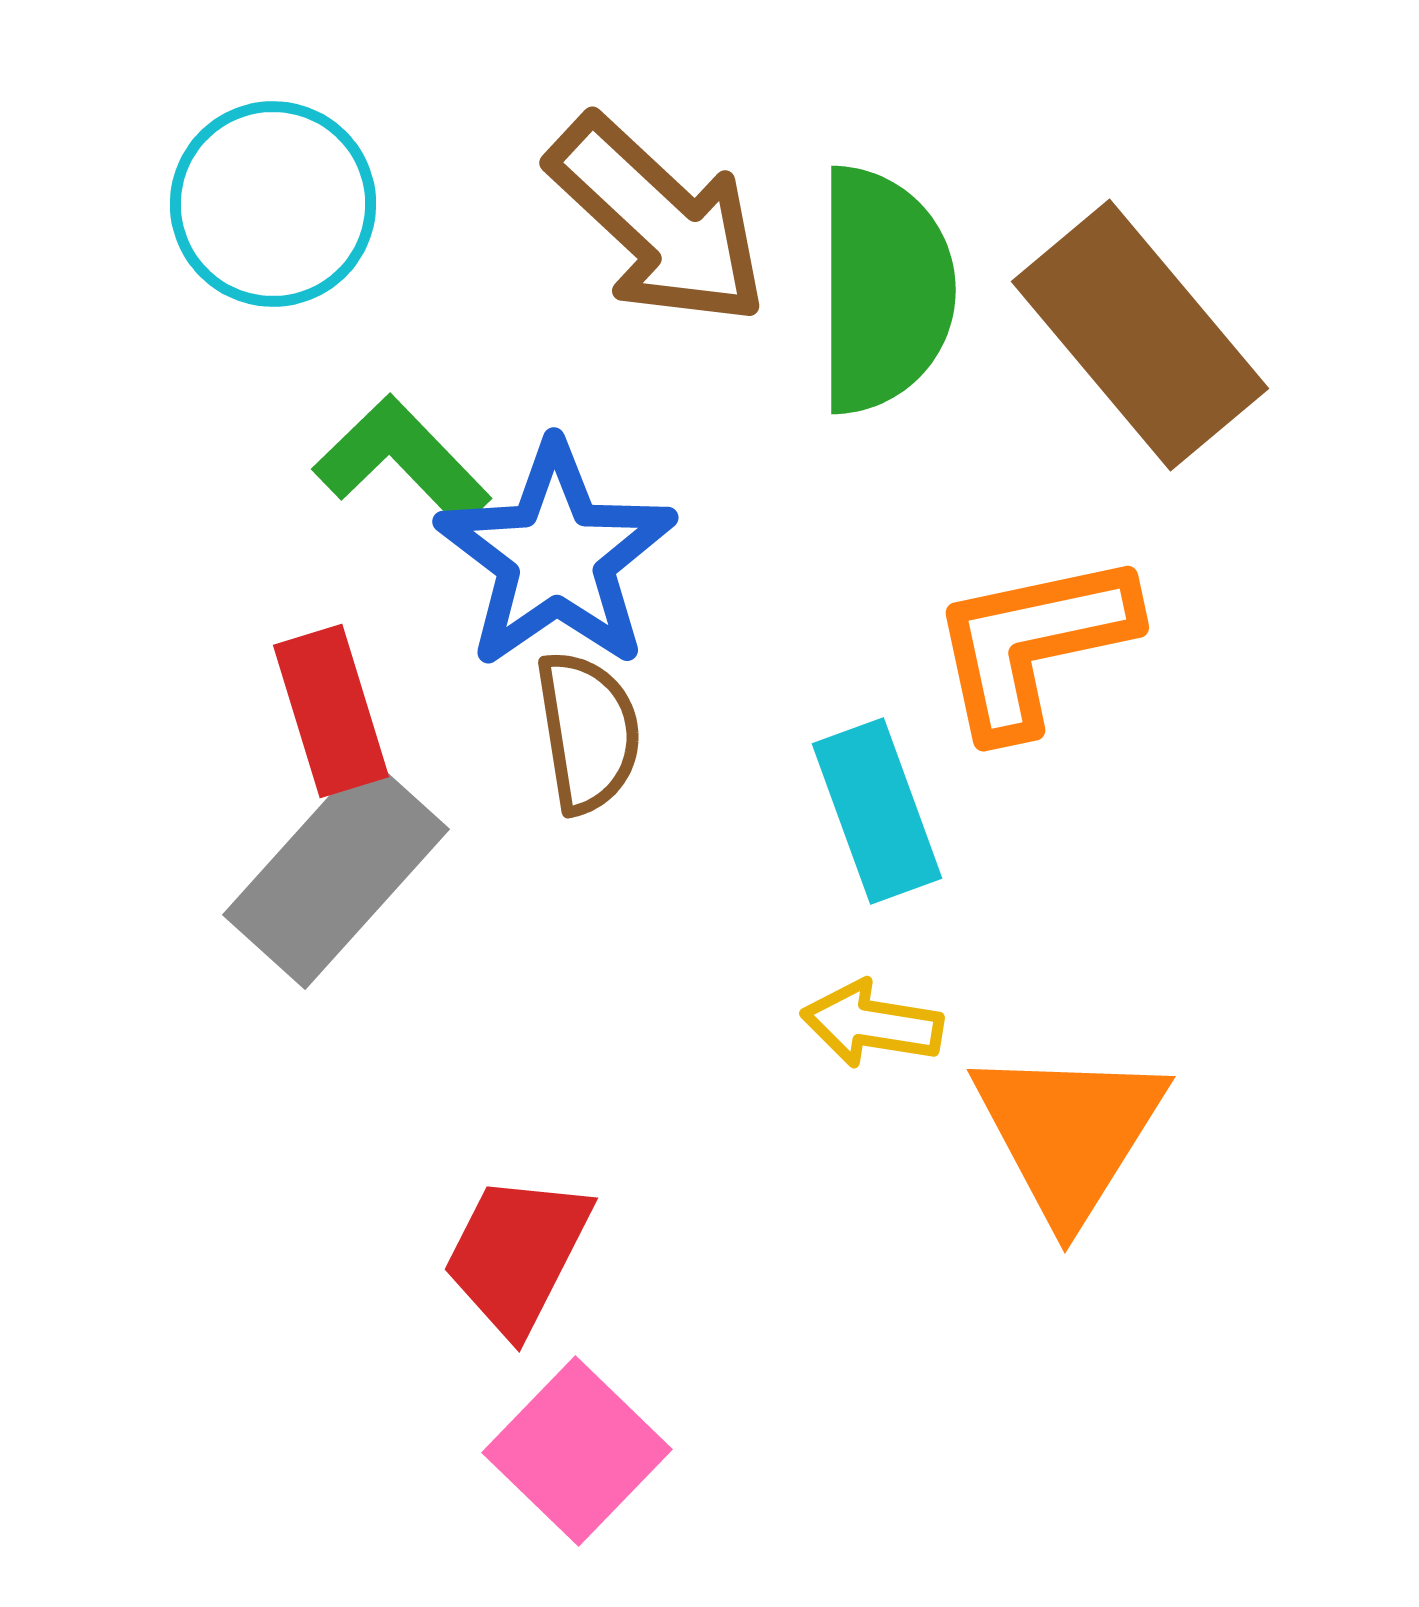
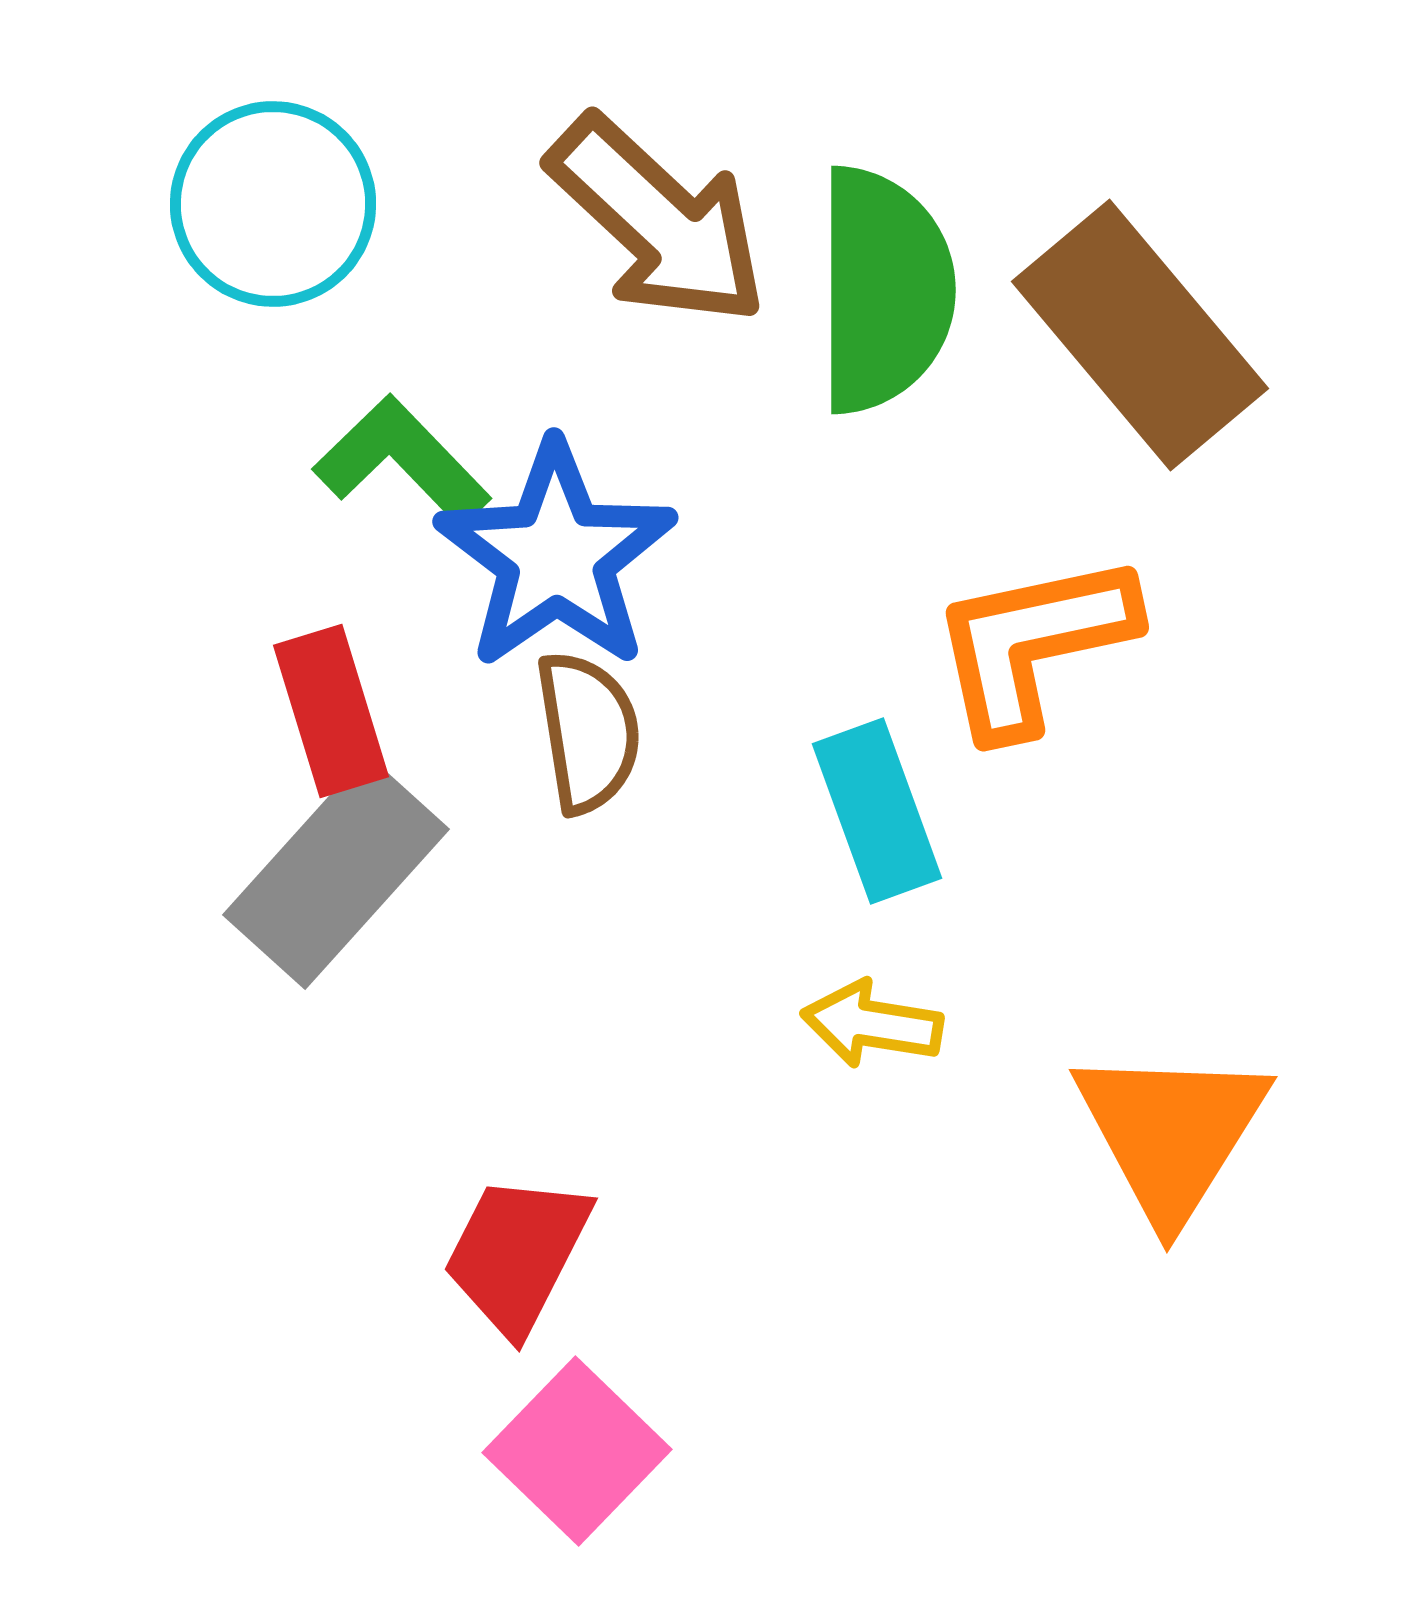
orange triangle: moved 102 px right
